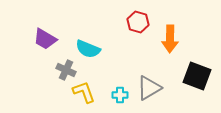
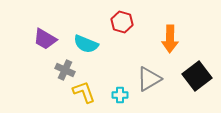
red hexagon: moved 16 px left
cyan semicircle: moved 2 px left, 5 px up
gray cross: moved 1 px left
black square: rotated 32 degrees clockwise
gray triangle: moved 9 px up
